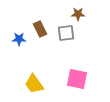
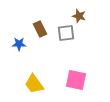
brown star: moved 1 px right, 2 px down; rotated 16 degrees clockwise
blue star: moved 5 px down
pink square: moved 1 px left, 1 px down
